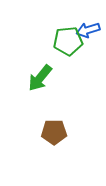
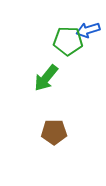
green pentagon: rotated 8 degrees clockwise
green arrow: moved 6 px right
